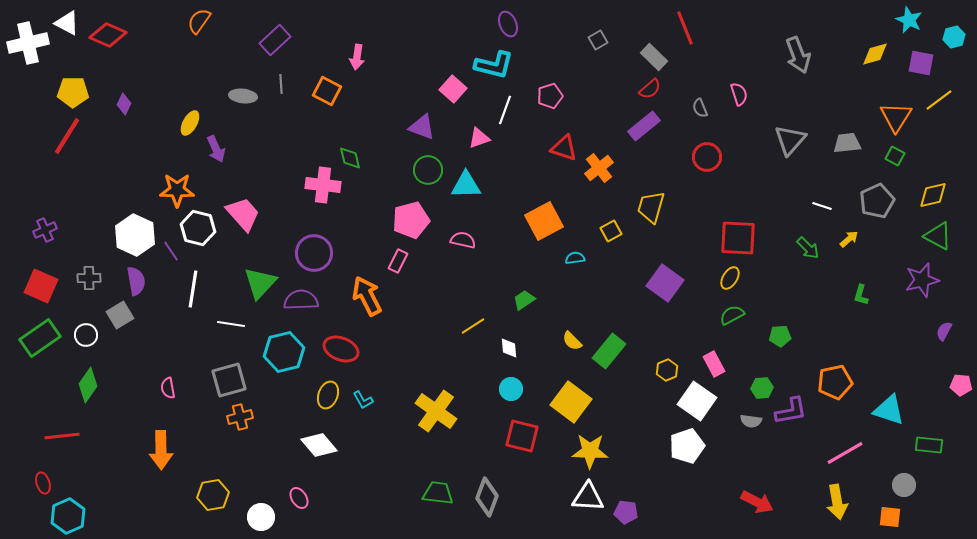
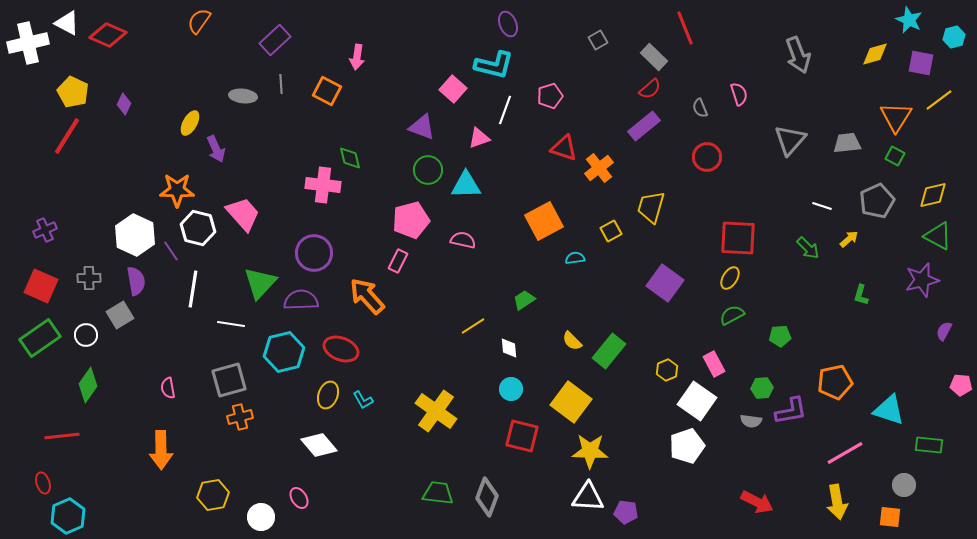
yellow pentagon at (73, 92): rotated 24 degrees clockwise
orange arrow at (367, 296): rotated 15 degrees counterclockwise
